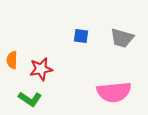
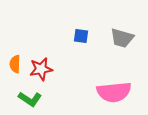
orange semicircle: moved 3 px right, 4 px down
